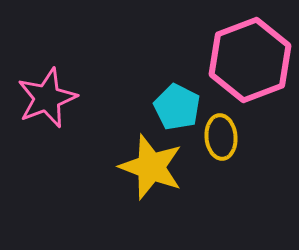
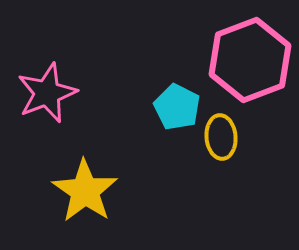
pink star: moved 5 px up
yellow star: moved 66 px left, 24 px down; rotated 14 degrees clockwise
